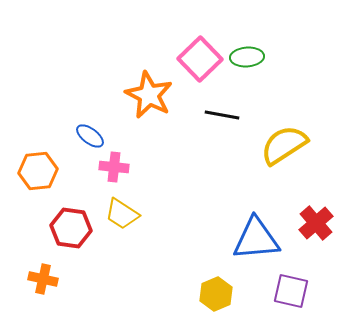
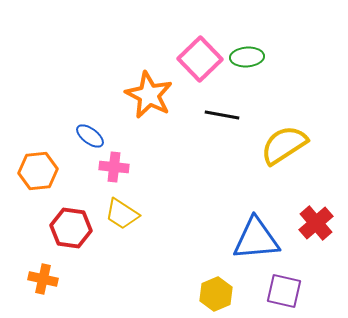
purple square: moved 7 px left
